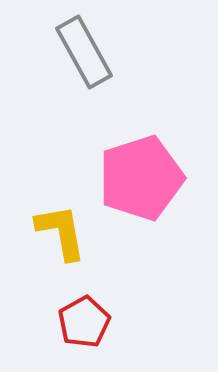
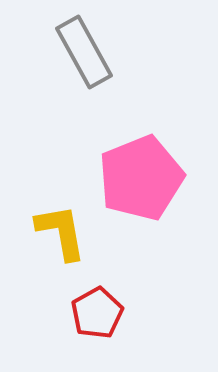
pink pentagon: rotated 4 degrees counterclockwise
red pentagon: moved 13 px right, 9 px up
